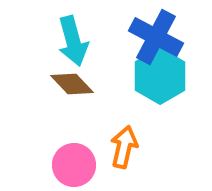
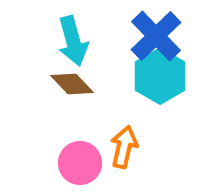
blue cross: moved 1 px up; rotated 18 degrees clockwise
pink circle: moved 6 px right, 2 px up
